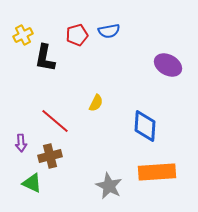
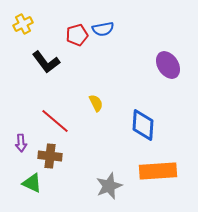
blue semicircle: moved 6 px left, 2 px up
yellow cross: moved 11 px up
black L-shape: moved 1 px right, 4 px down; rotated 48 degrees counterclockwise
purple ellipse: rotated 28 degrees clockwise
yellow semicircle: rotated 54 degrees counterclockwise
blue diamond: moved 2 px left, 1 px up
brown cross: rotated 20 degrees clockwise
orange rectangle: moved 1 px right, 1 px up
gray star: rotated 24 degrees clockwise
